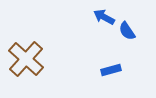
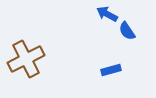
blue arrow: moved 3 px right, 3 px up
brown cross: rotated 21 degrees clockwise
